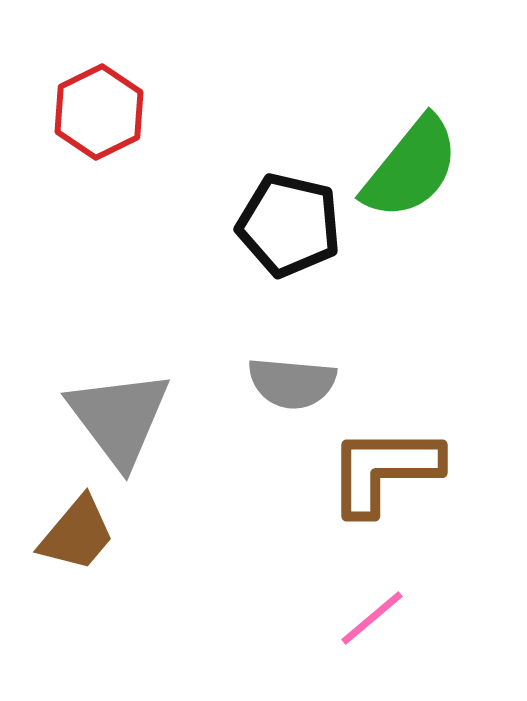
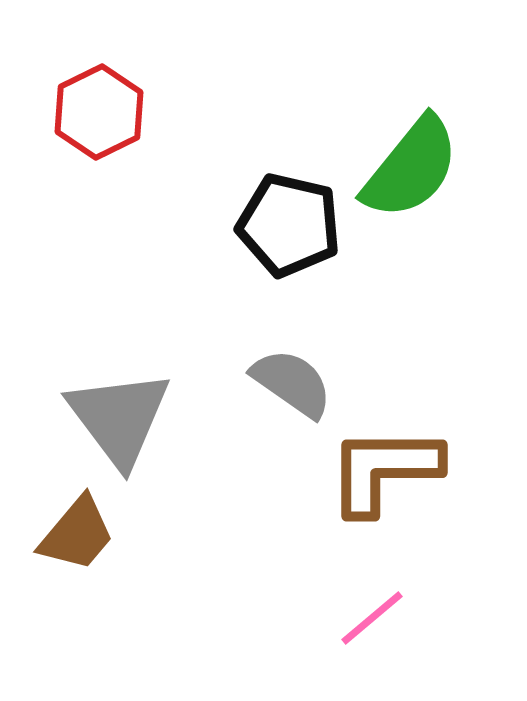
gray semicircle: rotated 150 degrees counterclockwise
